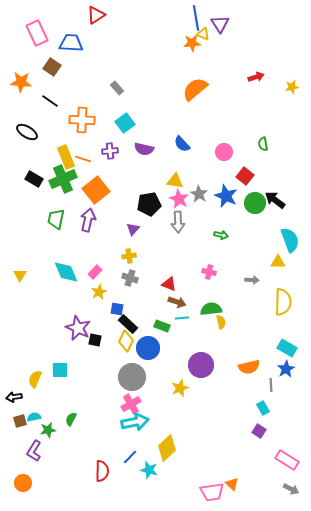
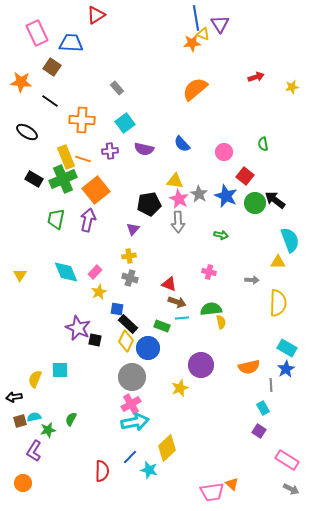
yellow semicircle at (283, 302): moved 5 px left, 1 px down
